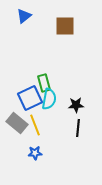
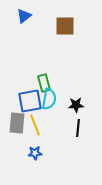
blue square: moved 3 px down; rotated 15 degrees clockwise
gray rectangle: rotated 55 degrees clockwise
